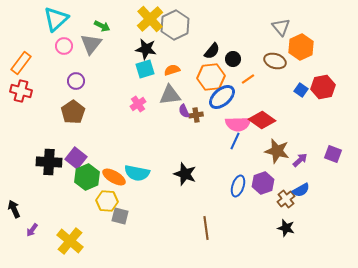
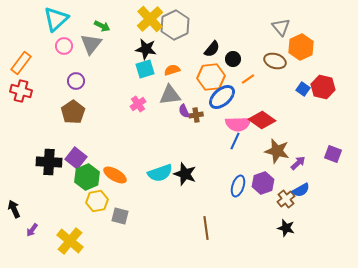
black semicircle at (212, 51): moved 2 px up
red hexagon at (323, 87): rotated 25 degrees clockwise
blue square at (301, 90): moved 2 px right, 1 px up
purple arrow at (300, 160): moved 2 px left, 3 px down
cyan semicircle at (137, 173): moved 23 px right; rotated 30 degrees counterclockwise
orange ellipse at (114, 177): moved 1 px right, 2 px up
yellow hexagon at (107, 201): moved 10 px left; rotated 15 degrees counterclockwise
